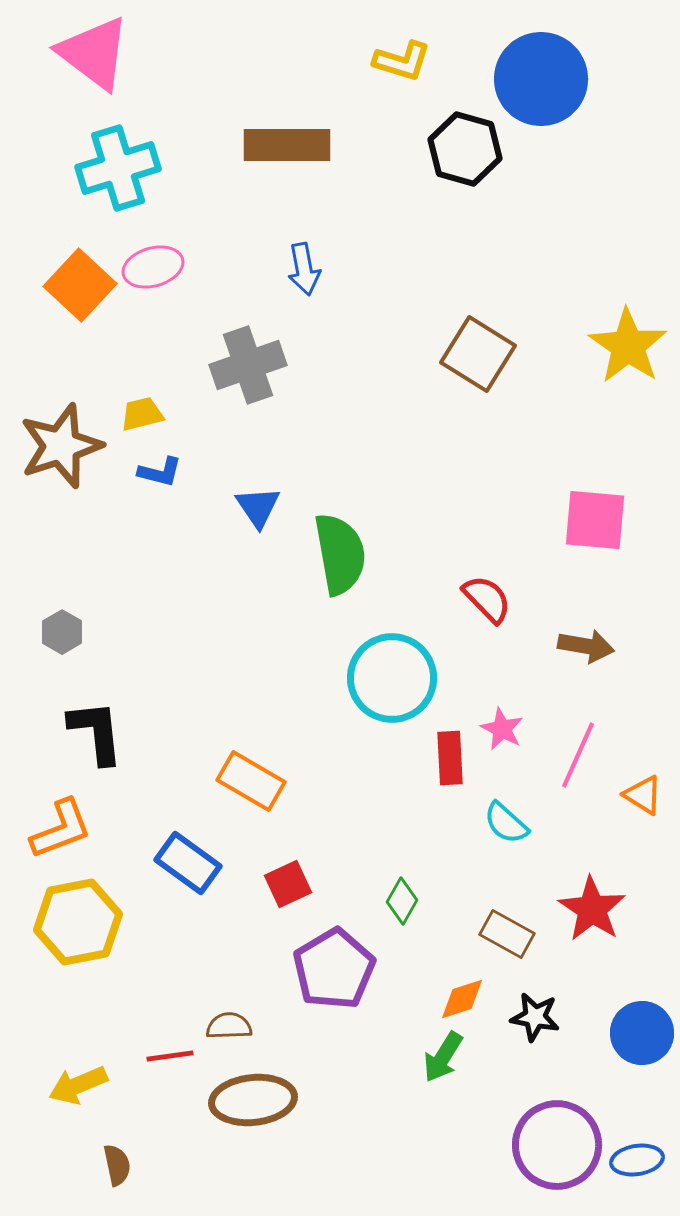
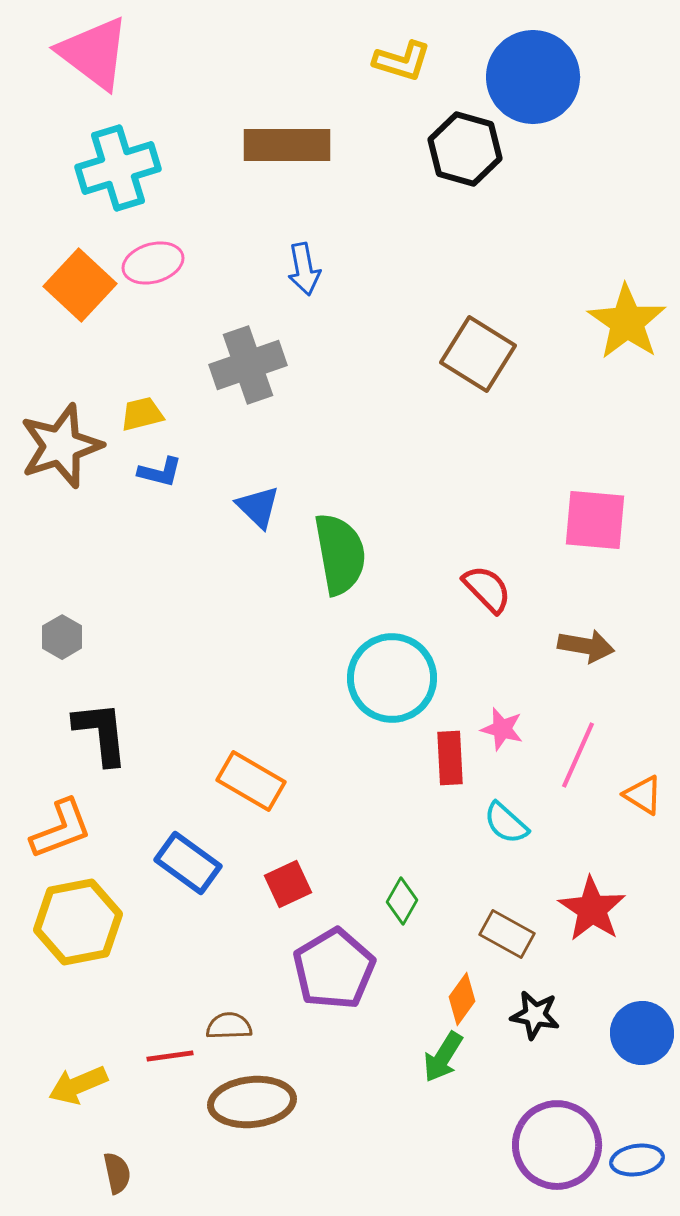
blue circle at (541, 79): moved 8 px left, 2 px up
pink ellipse at (153, 267): moved 4 px up
yellow star at (628, 346): moved 1 px left, 24 px up
blue triangle at (258, 507): rotated 12 degrees counterclockwise
red semicircle at (487, 599): moved 10 px up
gray hexagon at (62, 632): moved 5 px down
pink star at (502, 729): rotated 12 degrees counterclockwise
black L-shape at (96, 732): moved 5 px right, 1 px down
orange diamond at (462, 999): rotated 36 degrees counterclockwise
black star at (535, 1017): moved 2 px up
brown ellipse at (253, 1100): moved 1 px left, 2 px down
brown semicircle at (117, 1165): moved 8 px down
